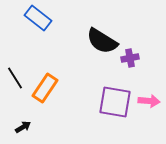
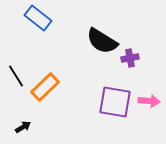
black line: moved 1 px right, 2 px up
orange rectangle: moved 1 px up; rotated 12 degrees clockwise
